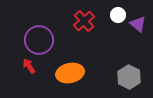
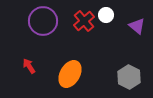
white circle: moved 12 px left
purple triangle: moved 1 px left, 2 px down
purple circle: moved 4 px right, 19 px up
orange ellipse: moved 1 px down; rotated 48 degrees counterclockwise
